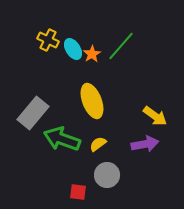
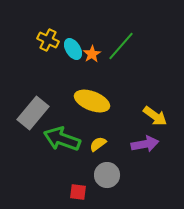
yellow ellipse: rotated 48 degrees counterclockwise
